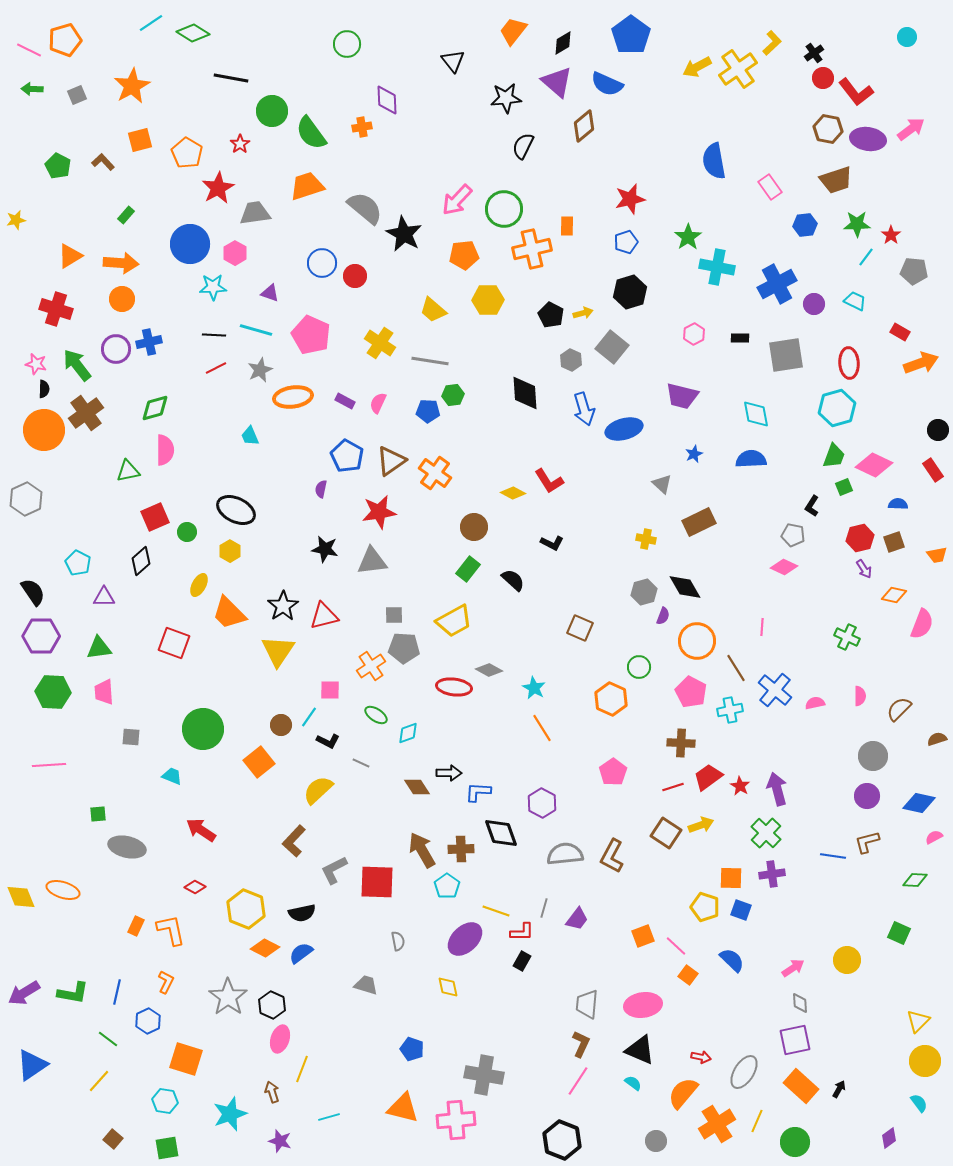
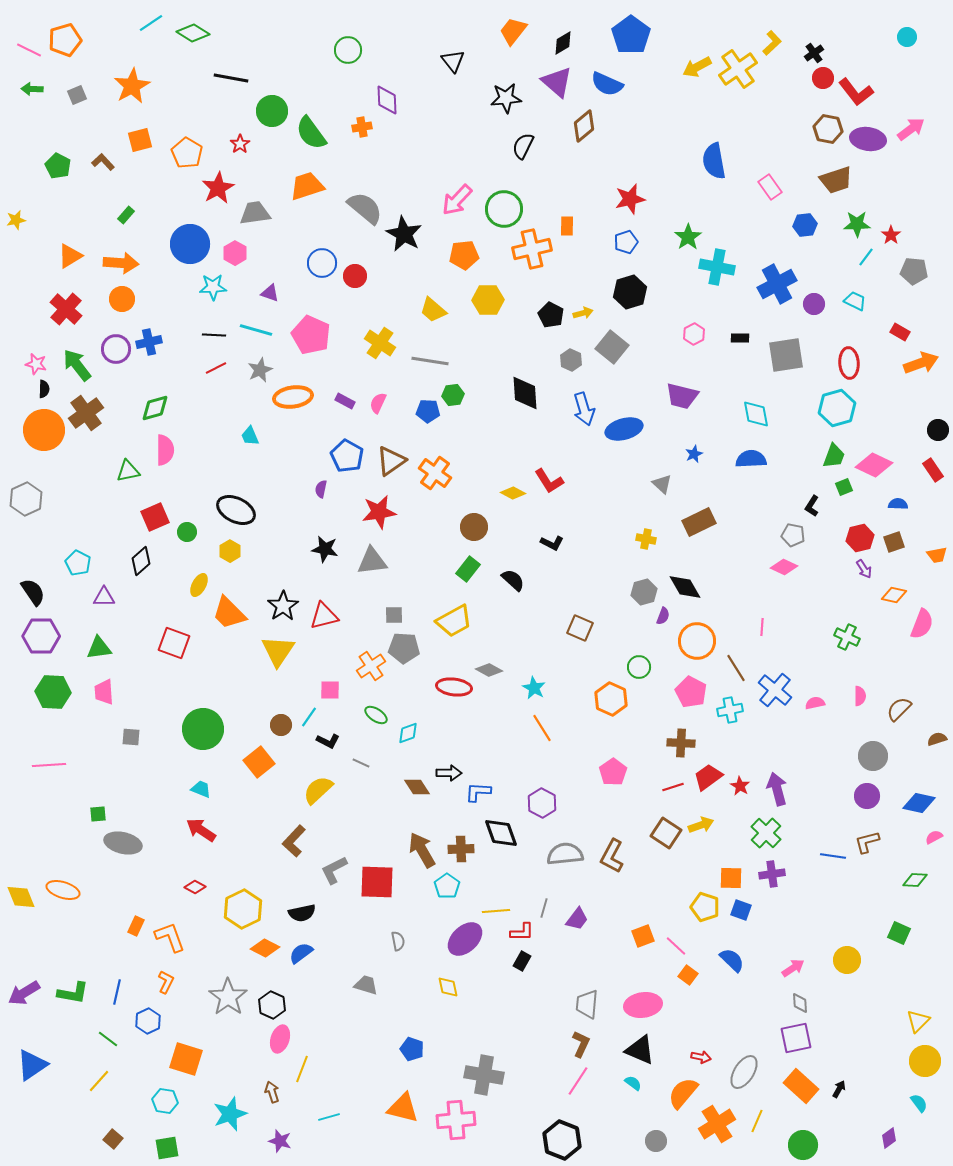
green circle at (347, 44): moved 1 px right, 6 px down
red cross at (56, 309): moved 10 px right; rotated 24 degrees clockwise
cyan trapezoid at (172, 776): moved 29 px right, 13 px down
gray ellipse at (127, 847): moved 4 px left, 4 px up
yellow hexagon at (246, 909): moved 3 px left; rotated 12 degrees clockwise
yellow line at (496, 911): rotated 24 degrees counterclockwise
orange L-shape at (171, 930): moved 1 px left, 7 px down; rotated 8 degrees counterclockwise
purple square at (795, 1040): moved 1 px right, 2 px up
green circle at (795, 1142): moved 8 px right, 3 px down
